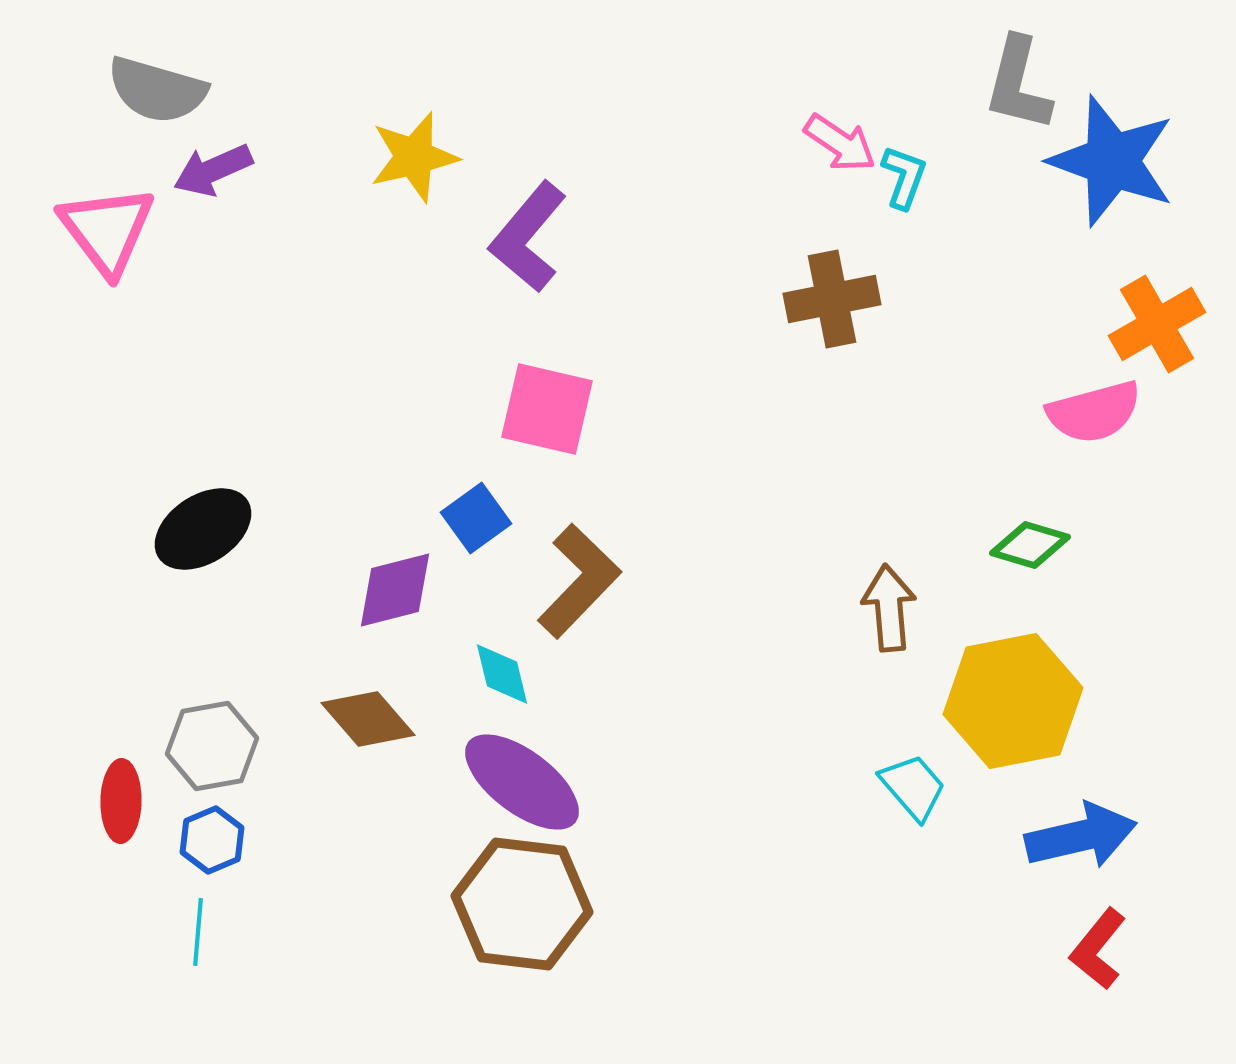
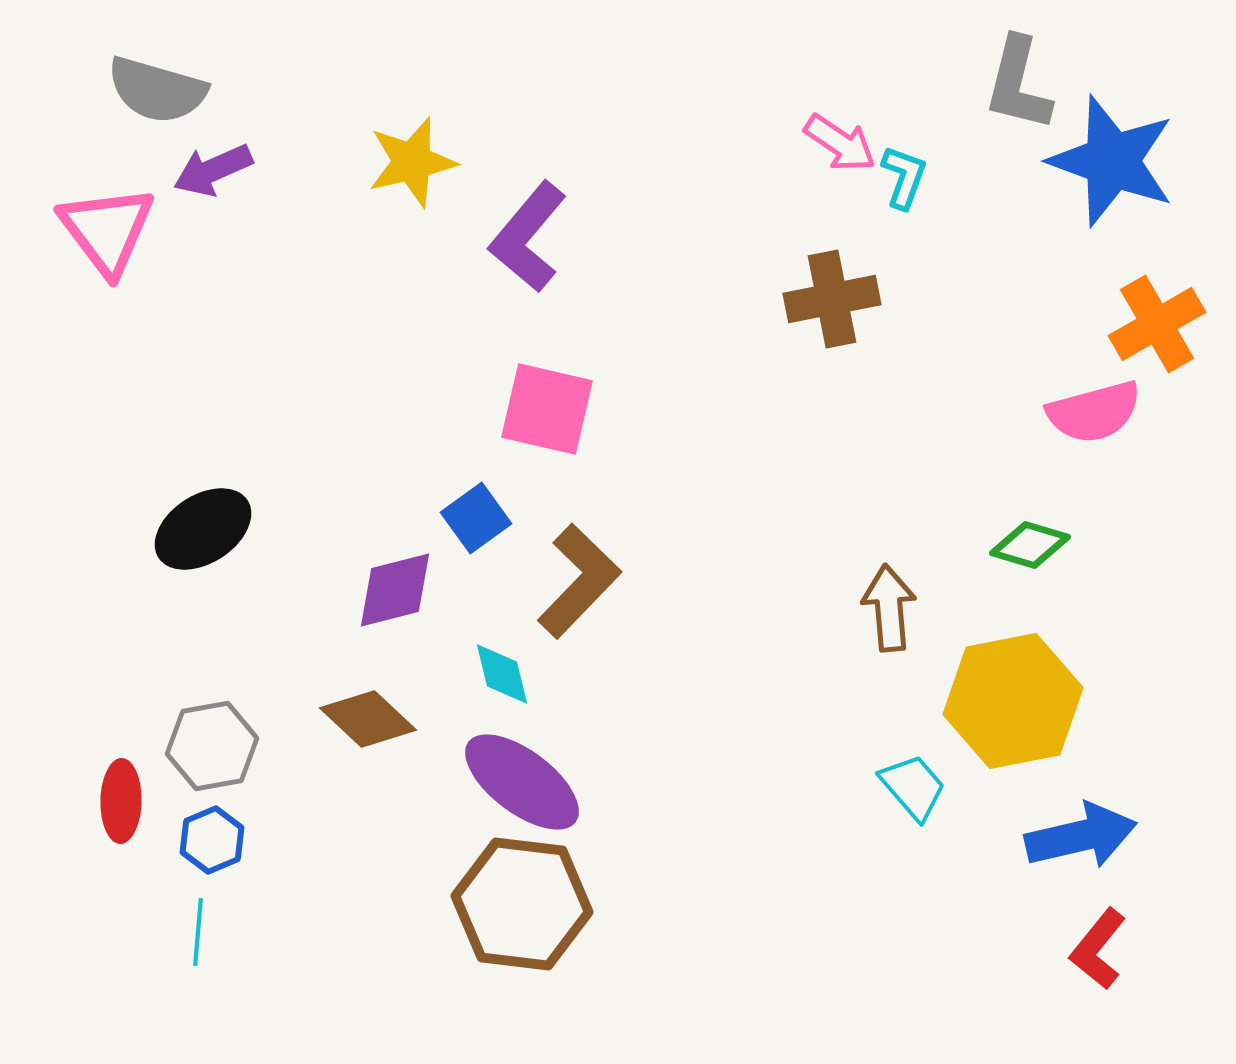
yellow star: moved 2 px left, 5 px down
brown diamond: rotated 6 degrees counterclockwise
